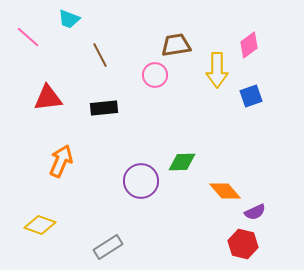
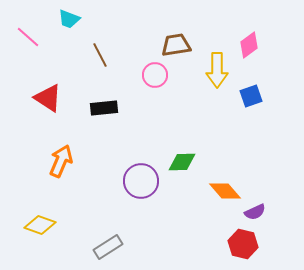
red triangle: rotated 40 degrees clockwise
